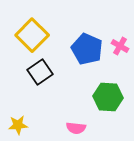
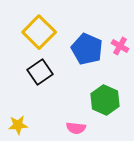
yellow square: moved 7 px right, 3 px up
green hexagon: moved 3 px left, 3 px down; rotated 20 degrees clockwise
